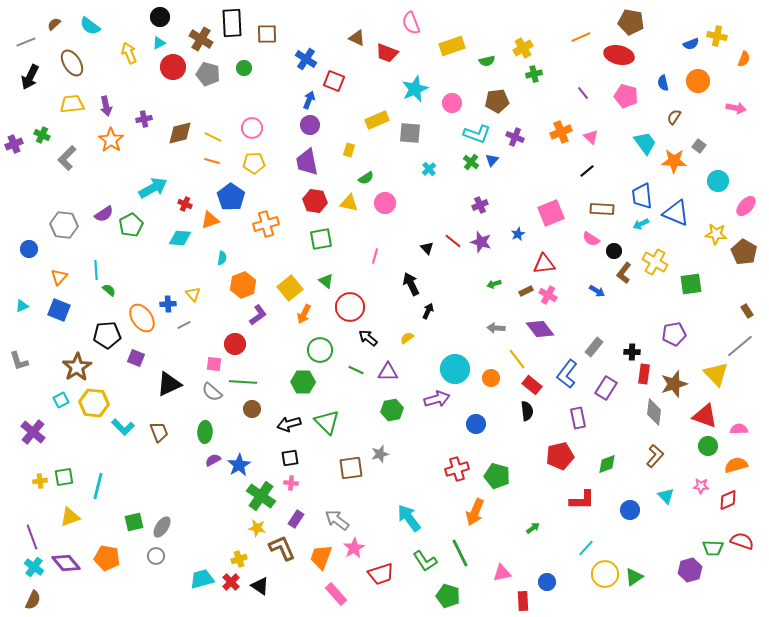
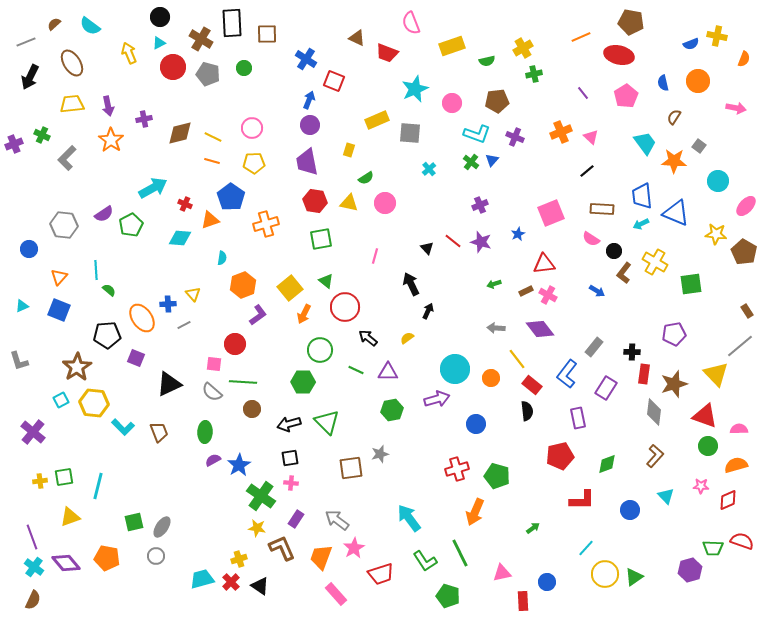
pink pentagon at (626, 96): rotated 25 degrees clockwise
purple arrow at (106, 106): moved 2 px right
red circle at (350, 307): moved 5 px left
